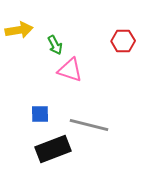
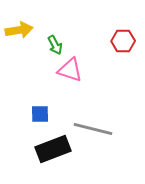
gray line: moved 4 px right, 4 px down
